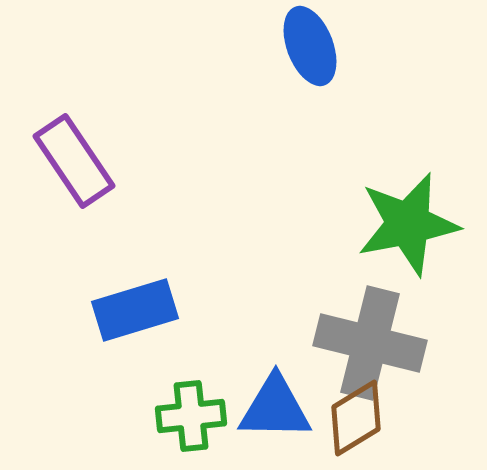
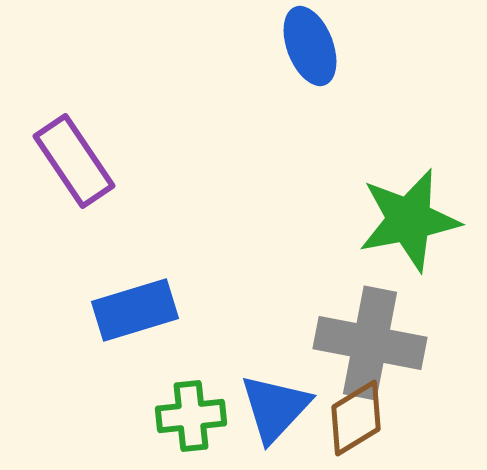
green star: moved 1 px right, 4 px up
gray cross: rotated 3 degrees counterclockwise
blue triangle: rotated 48 degrees counterclockwise
